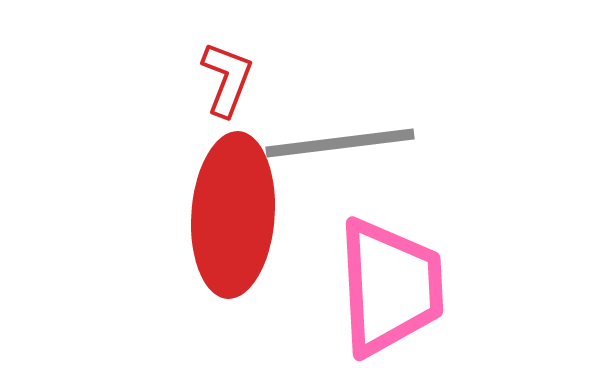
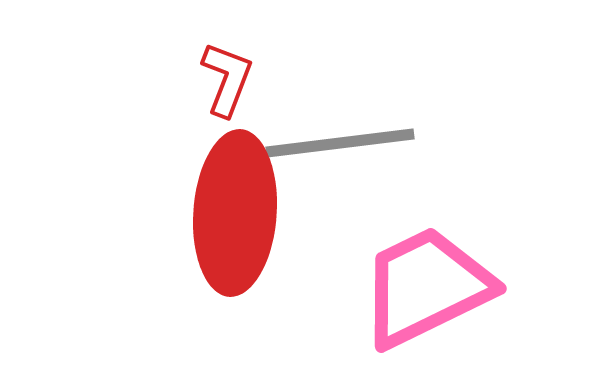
red ellipse: moved 2 px right, 2 px up
pink trapezoid: moved 36 px right; rotated 113 degrees counterclockwise
